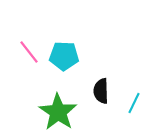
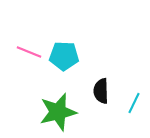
pink line: rotated 30 degrees counterclockwise
green star: rotated 24 degrees clockwise
